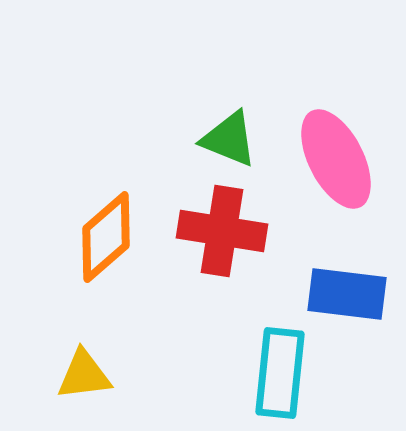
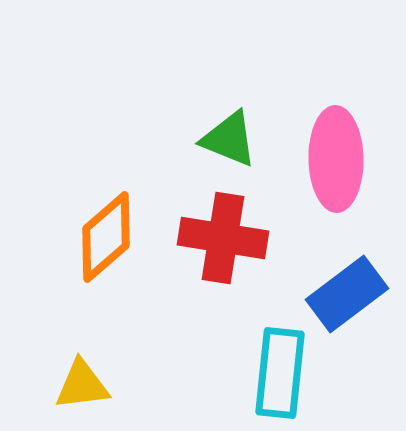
pink ellipse: rotated 26 degrees clockwise
red cross: moved 1 px right, 7 px down
blue rectangle: rotated 44 degrees counterclockwise
yellow triangle: moved 2 px left, 10 px down
